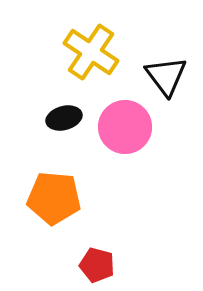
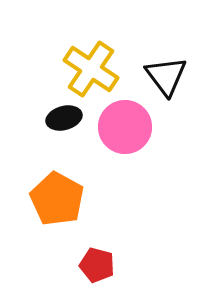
yellow cross: moved 17 px down
orange pentagon: moved 3 px right, 1 px down; rotated 24 degrees clockwise
